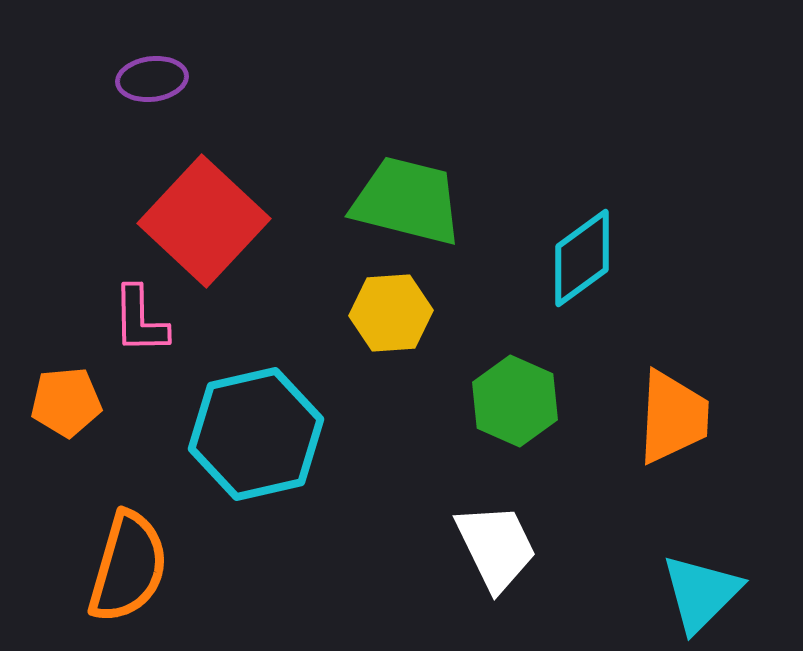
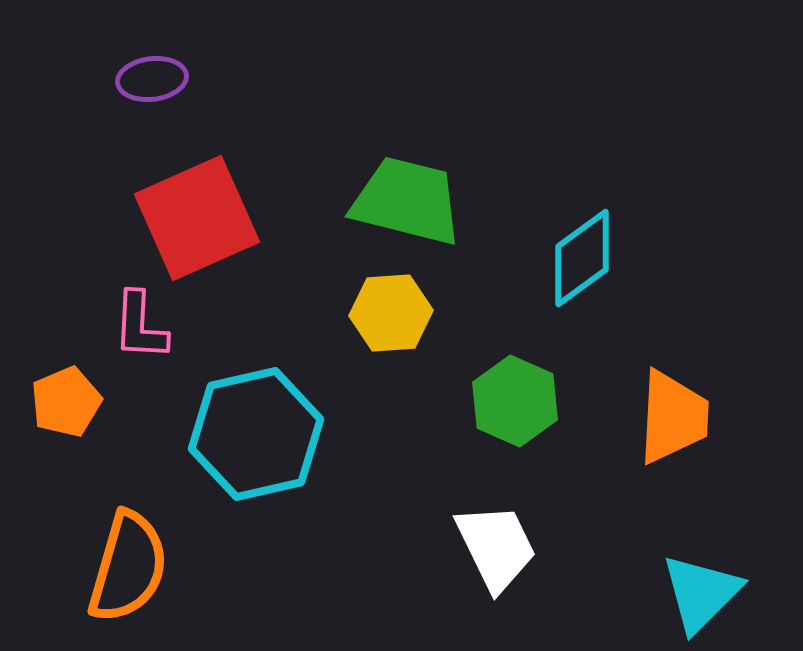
red square: moved 7 px left, 3 px up; rotated 23 degrees clockwise
pink L-shape: moved 6 px down; rotated 4 degrees clockwise
orange pentagon: rotated 18 degrees counterclockwise
